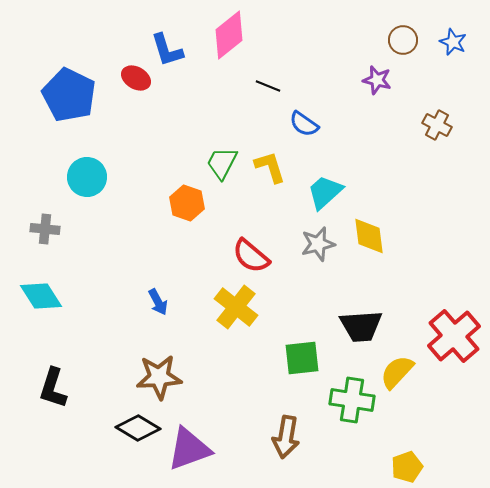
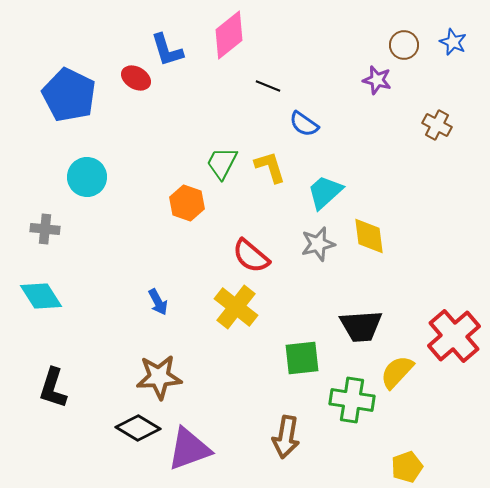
brown circle: moved 1 px right, 5 px down
